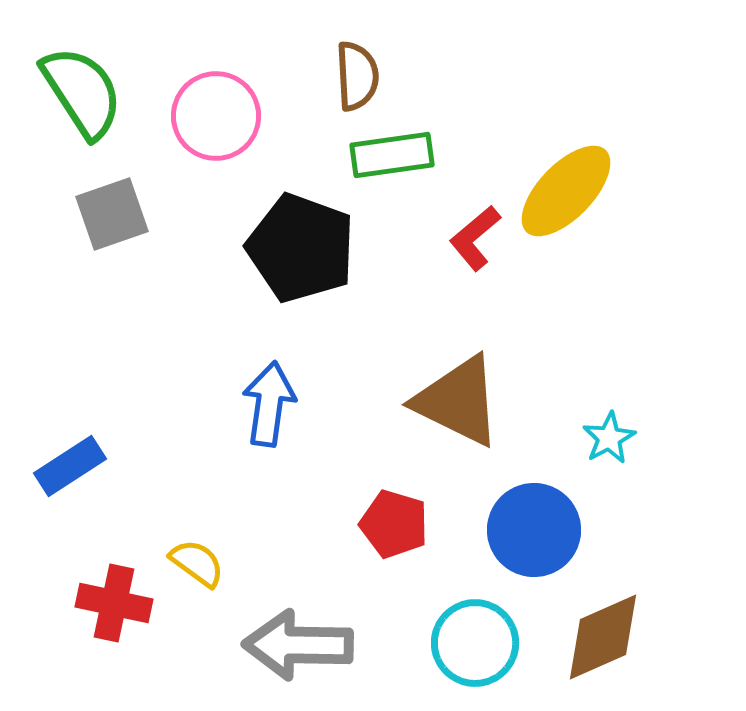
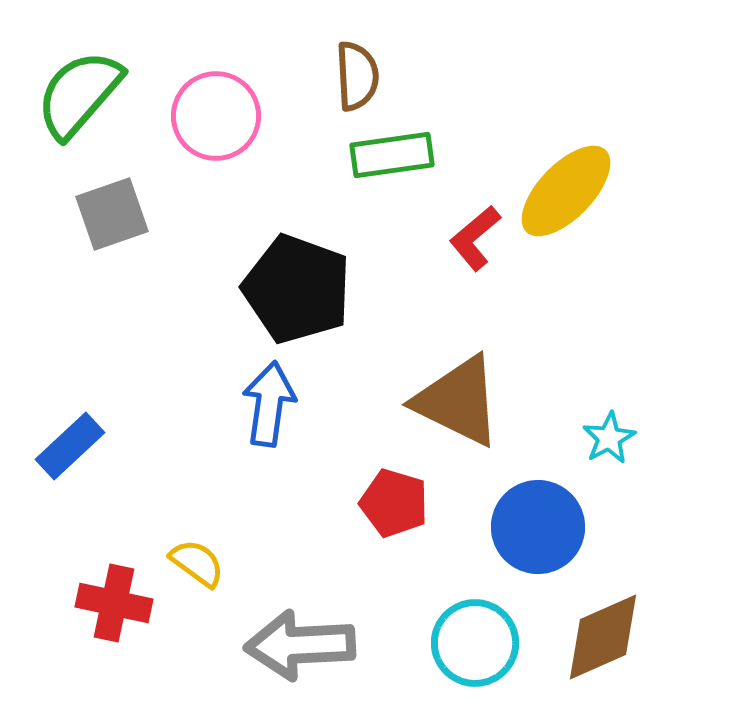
green semicircle: moved 3 px left, 2 px down; rotated 106 degrees counterclockwise
black pentagon: moved 4 px left, 41 px down
blue rectangle: moved 20 px up; rotated 10 degrees counterclockwise
red pentagon: moved 21 px up
blue circle: moved 4 px right, 3 px up
gray arrow: moved 2 px right; rotated 4 degrees counterclockwise
